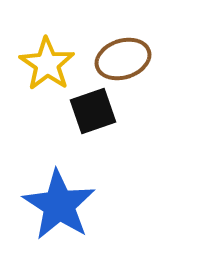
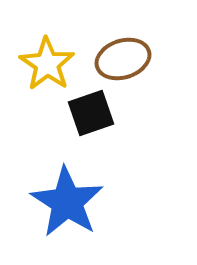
black square: moved 2 px left, 2 px down
blue star: moved 8 px right, 3 px up
